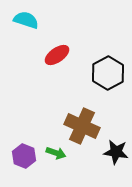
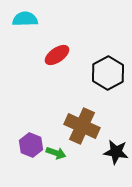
cyan semicircle: moved 1 px left, 1 px up; rotated 20 degrees counterclockwise
purple hexagon: moved 7 px right, 11 px up
